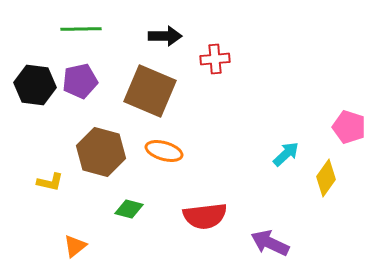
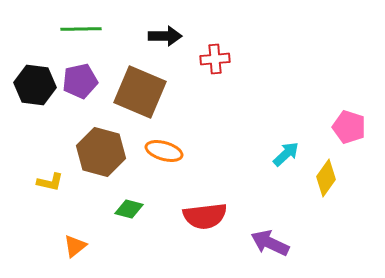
brown square: moved 10 px left, 1 px down
